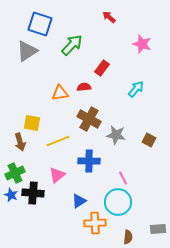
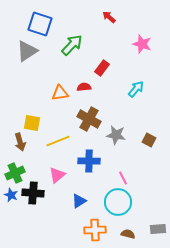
orange cross: moved 7 px down
brown semicircle: moved 3 px up; rotated 80 degrees counterclockwise
